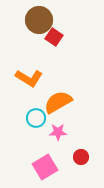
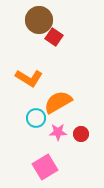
red circle: moved 23 px up
